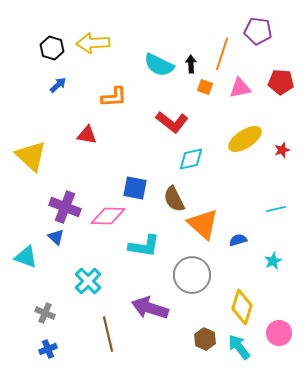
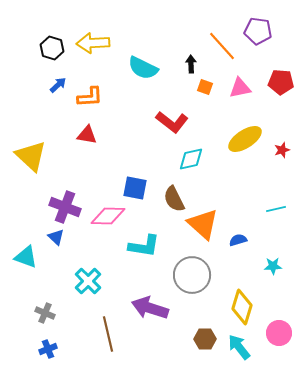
orange line: moved 8 px up; rotated 60 degrees counterclockwise
cyan semicircle: moved 16 px left, 3 px down
orange L-shape: moved 24 px left
cyan star: moved 5 px down; rotated 24 degrees clockwise
brown hexagon: rotated 25 degrees counterclockwise
